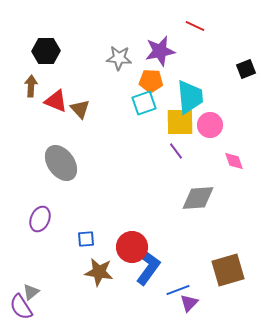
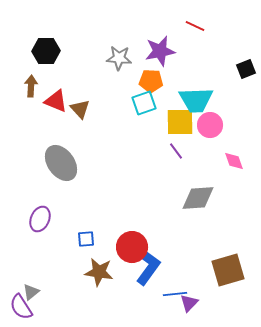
cyan trapezoid: moved 6 px right, 3 px down; rotated 93 degrees clockwise
blue line: moved 3 px left, 4 px down; rotated 15 degrees clockwise
